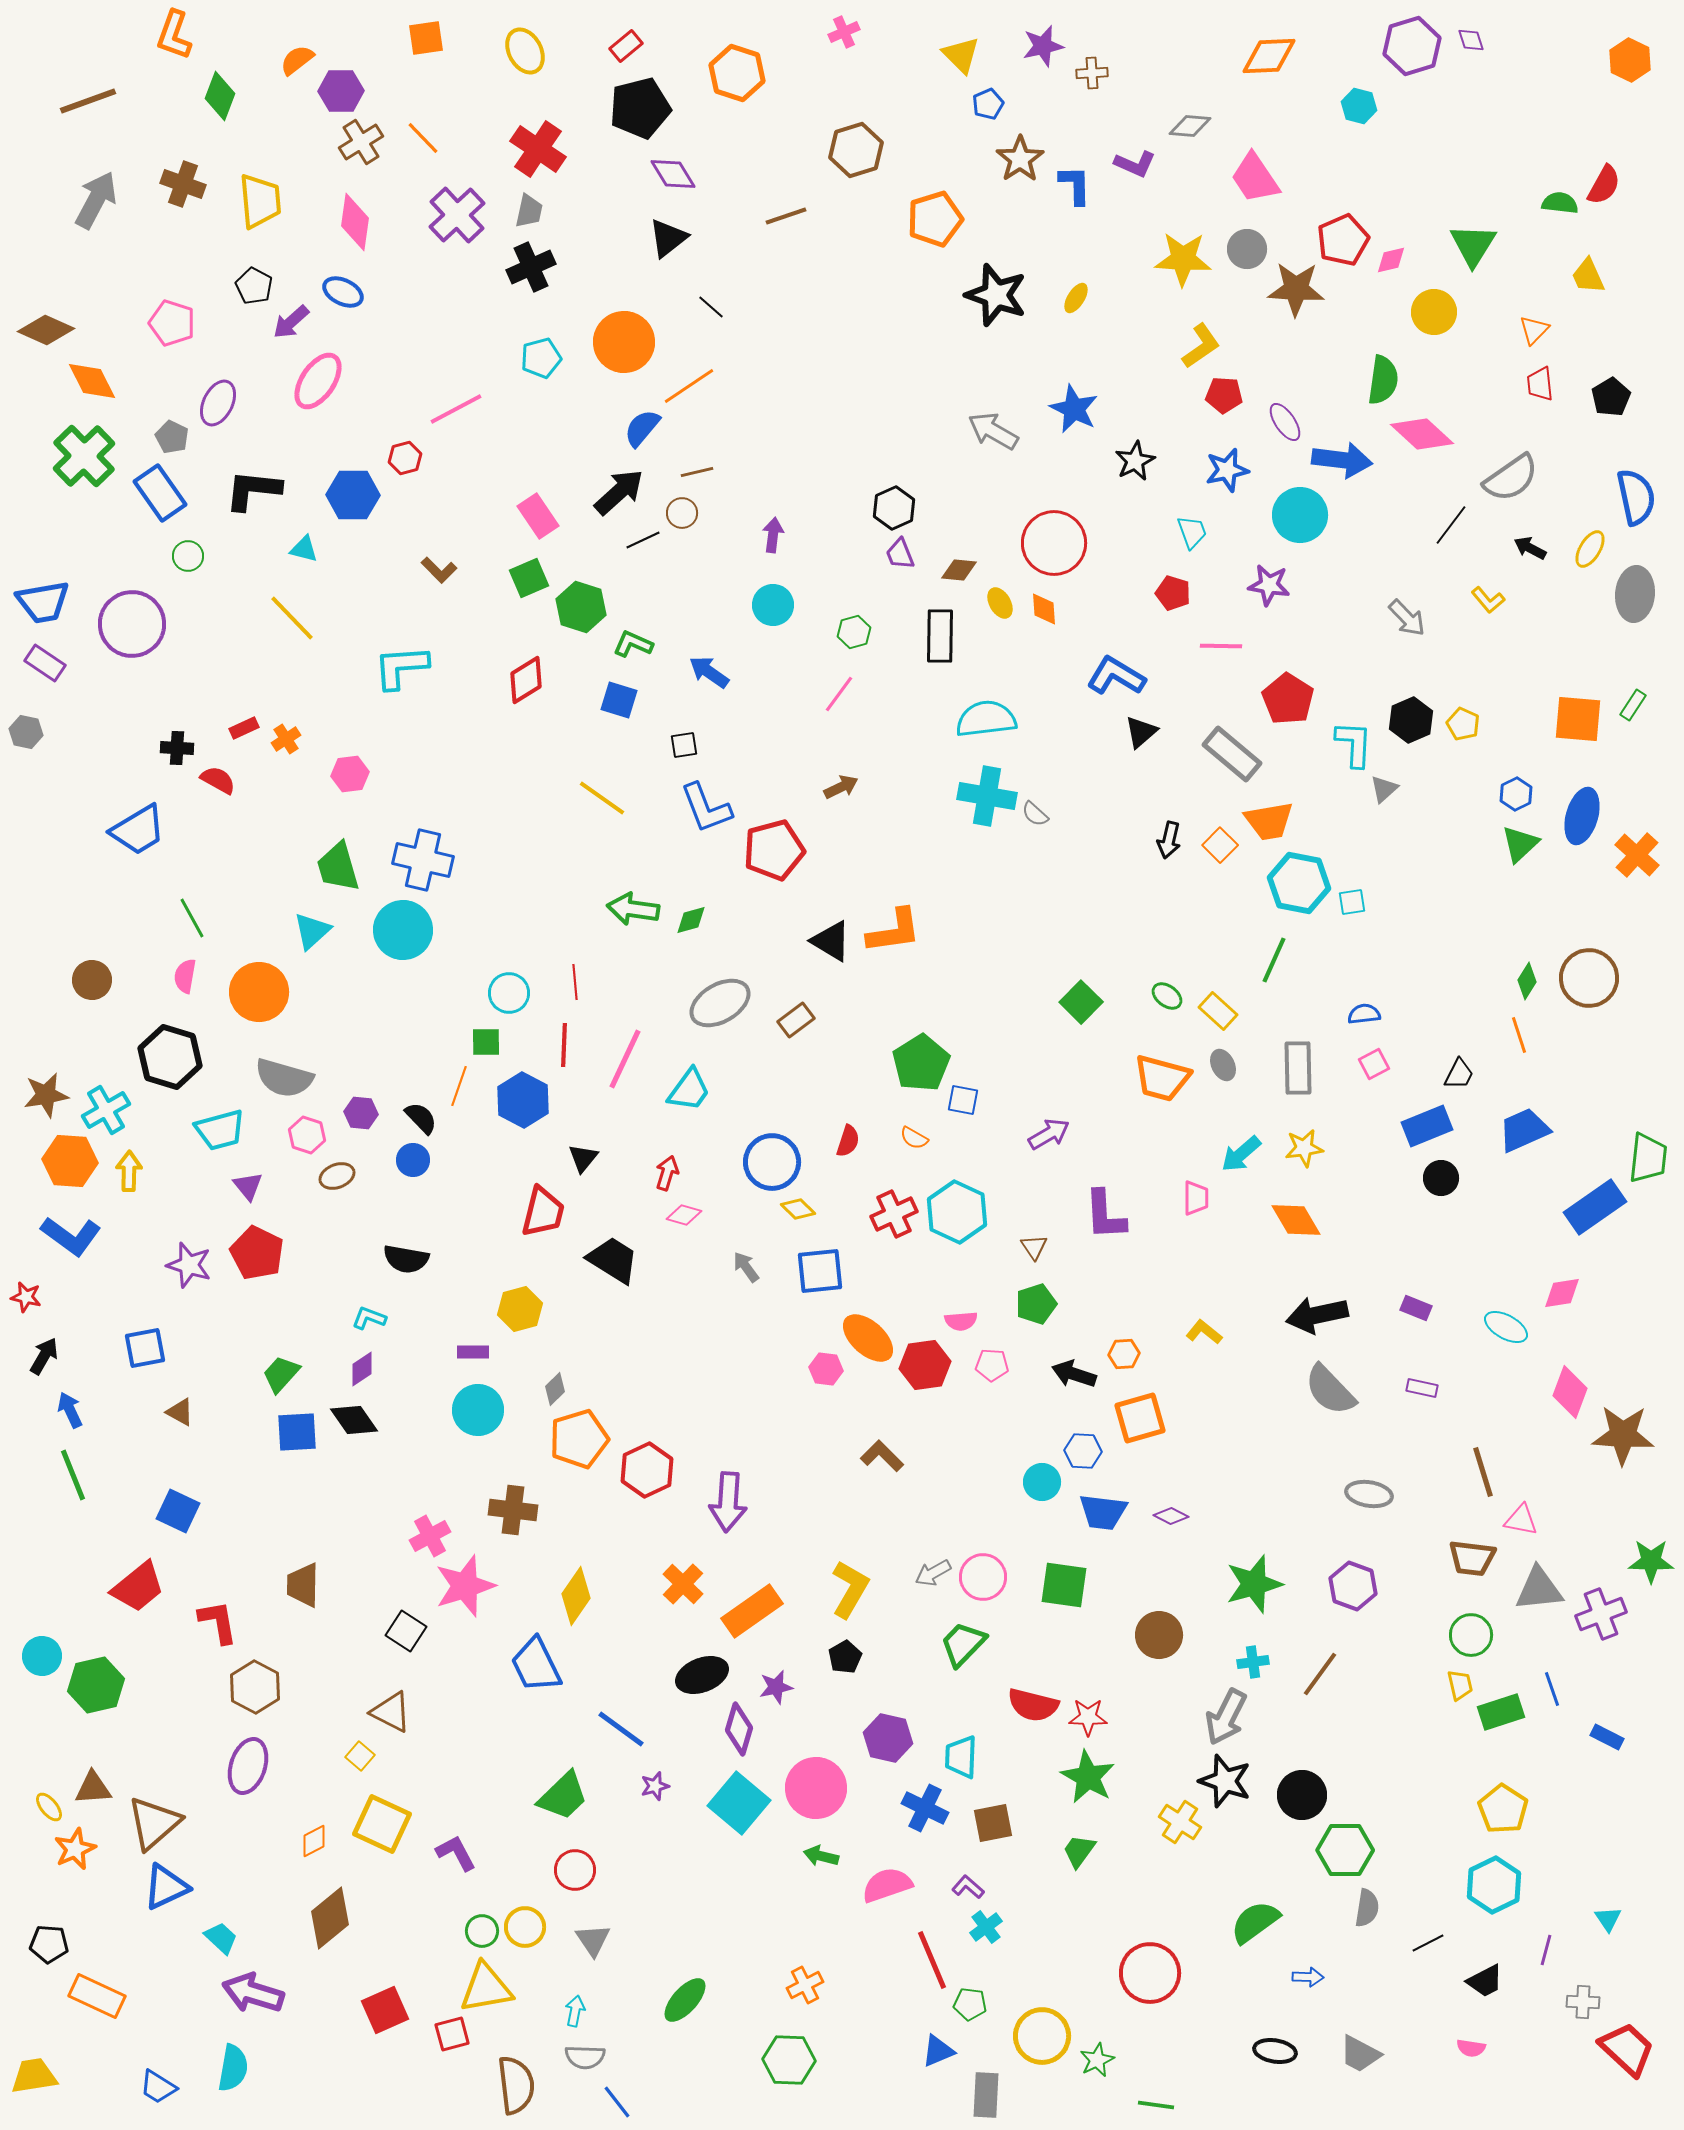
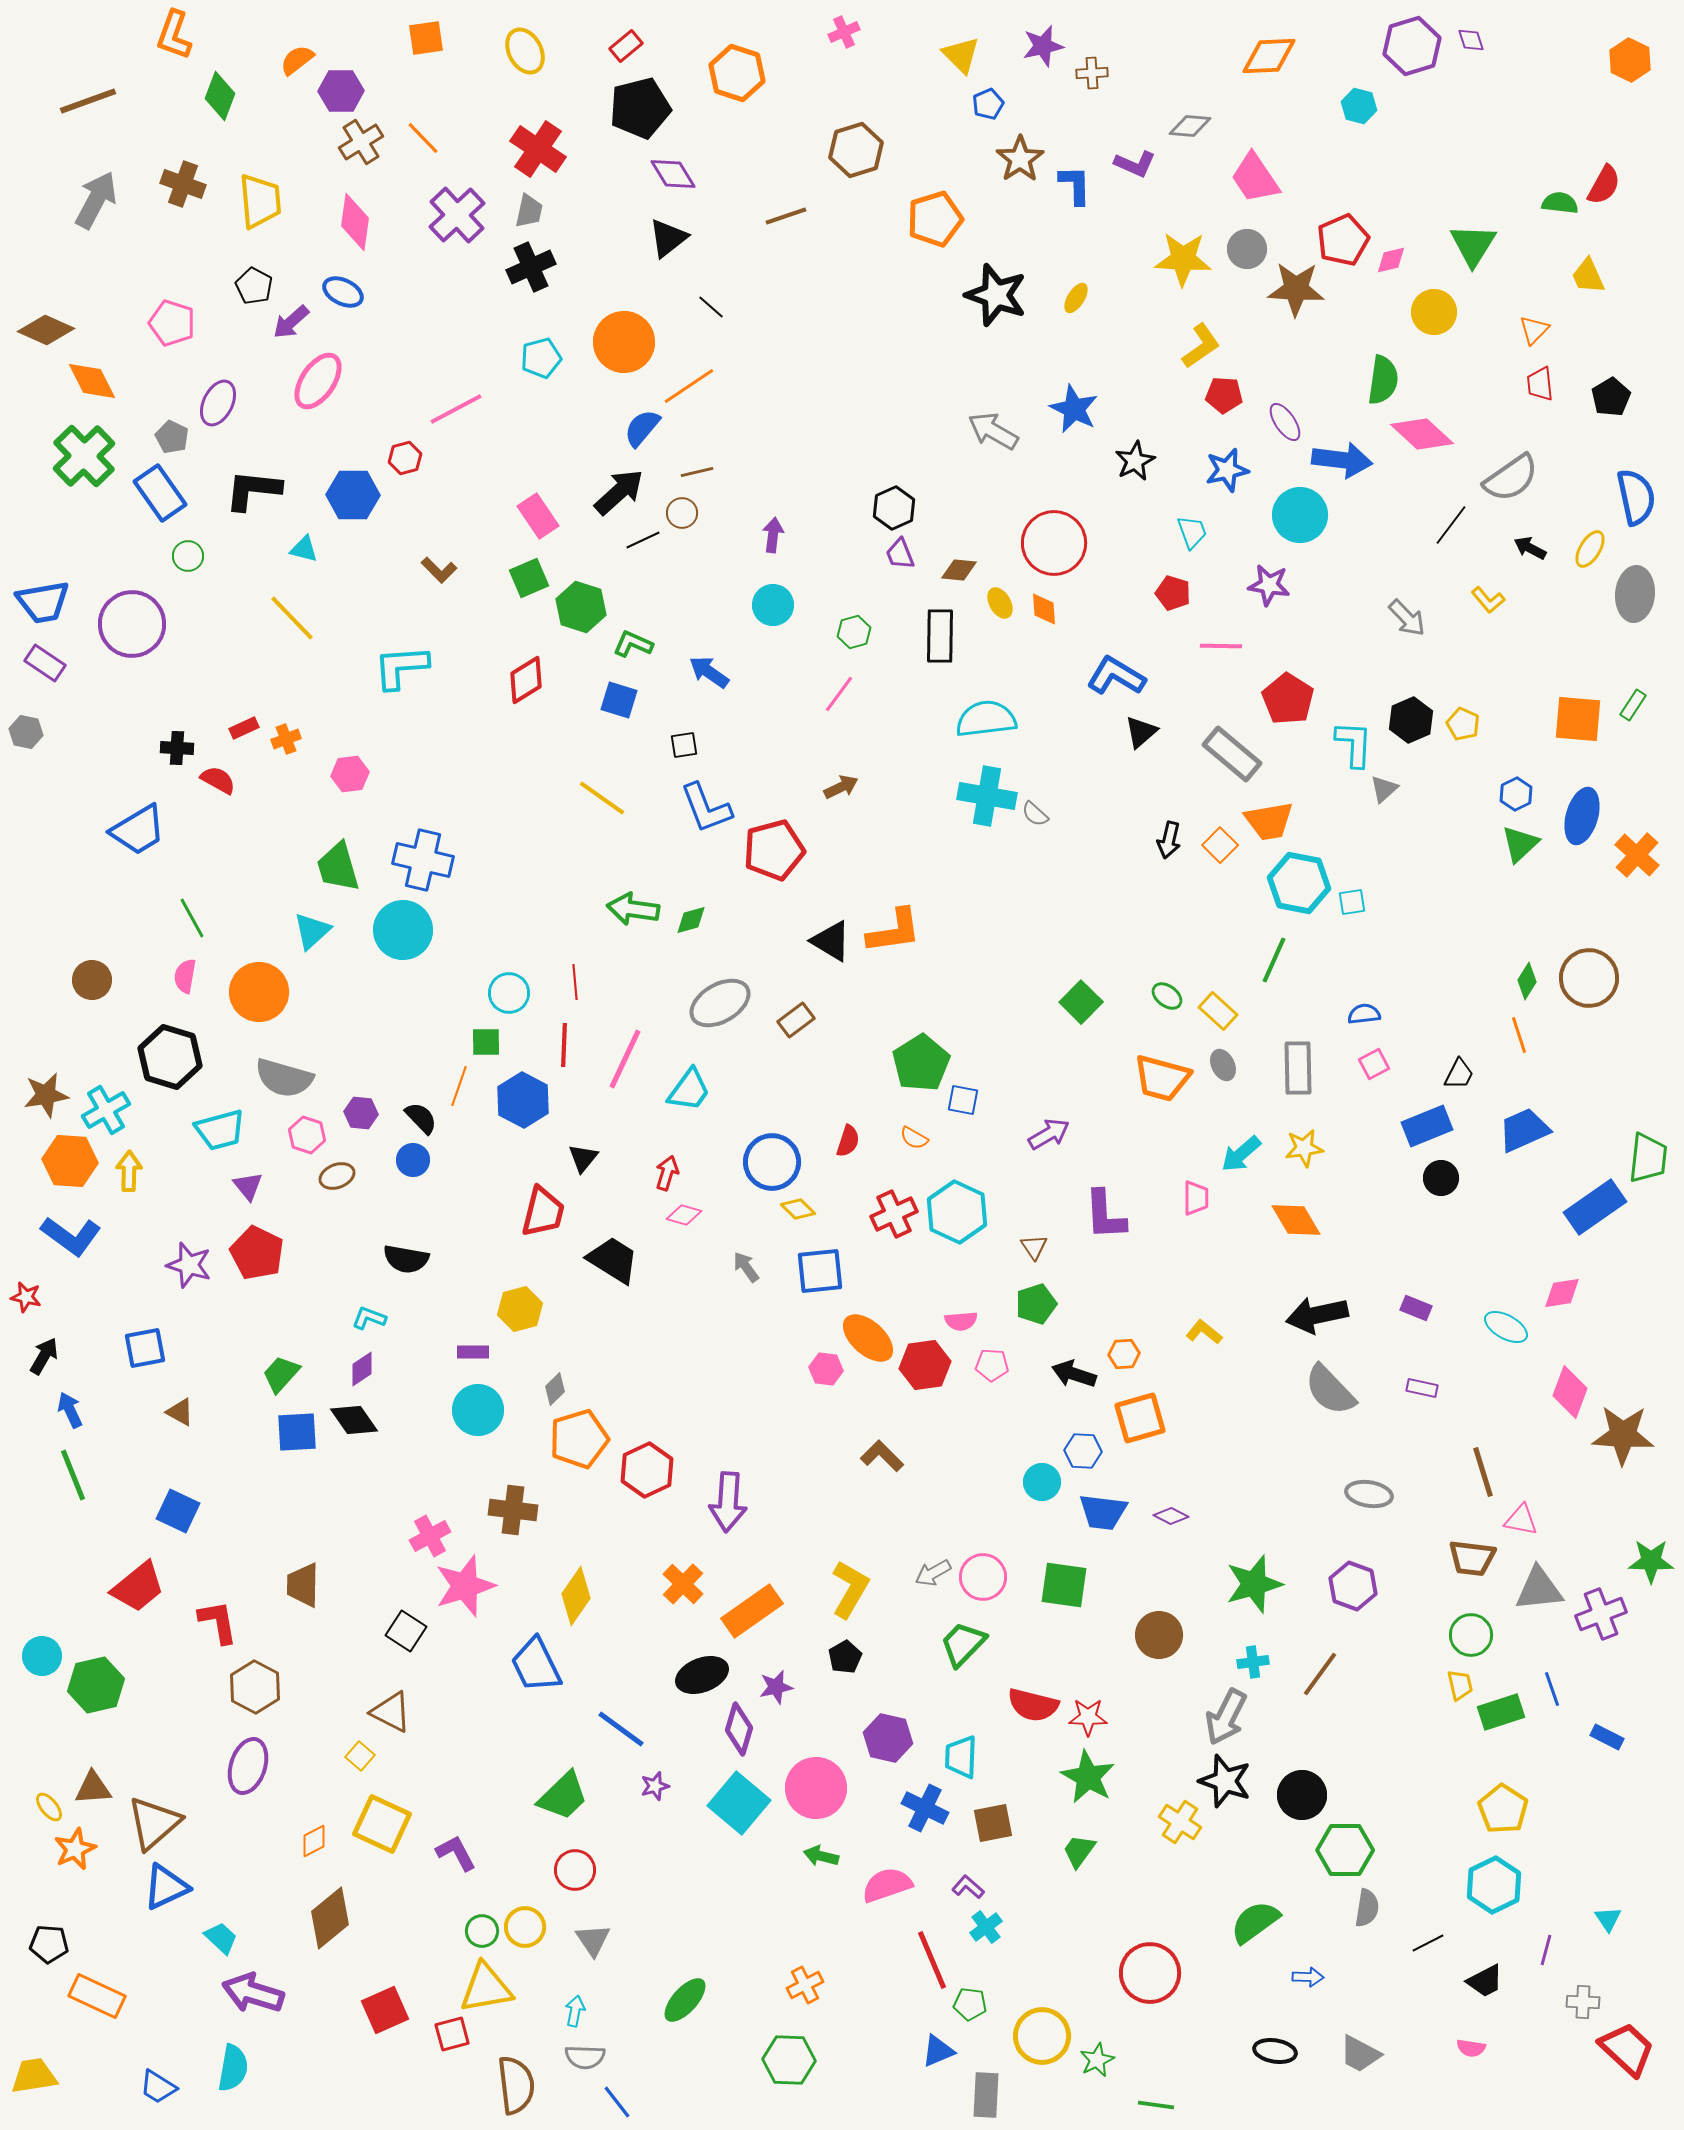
orange cross at (286, 739): rotated 12 degrees clockwise
